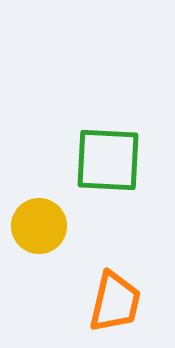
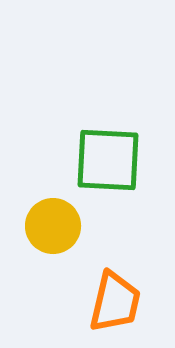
yellow circle: moved 14 px right
